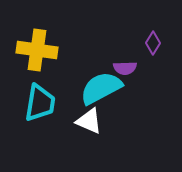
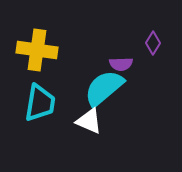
purple semicircle: moved 4 px left, 4 px up
cyan semicircle: moved 3 px right; rotated 12 degrees counterclockwise
